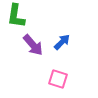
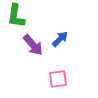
blue arrow: moved 2 px left, 3 px up
pink square: rotated 24 degrees counterclockwise
